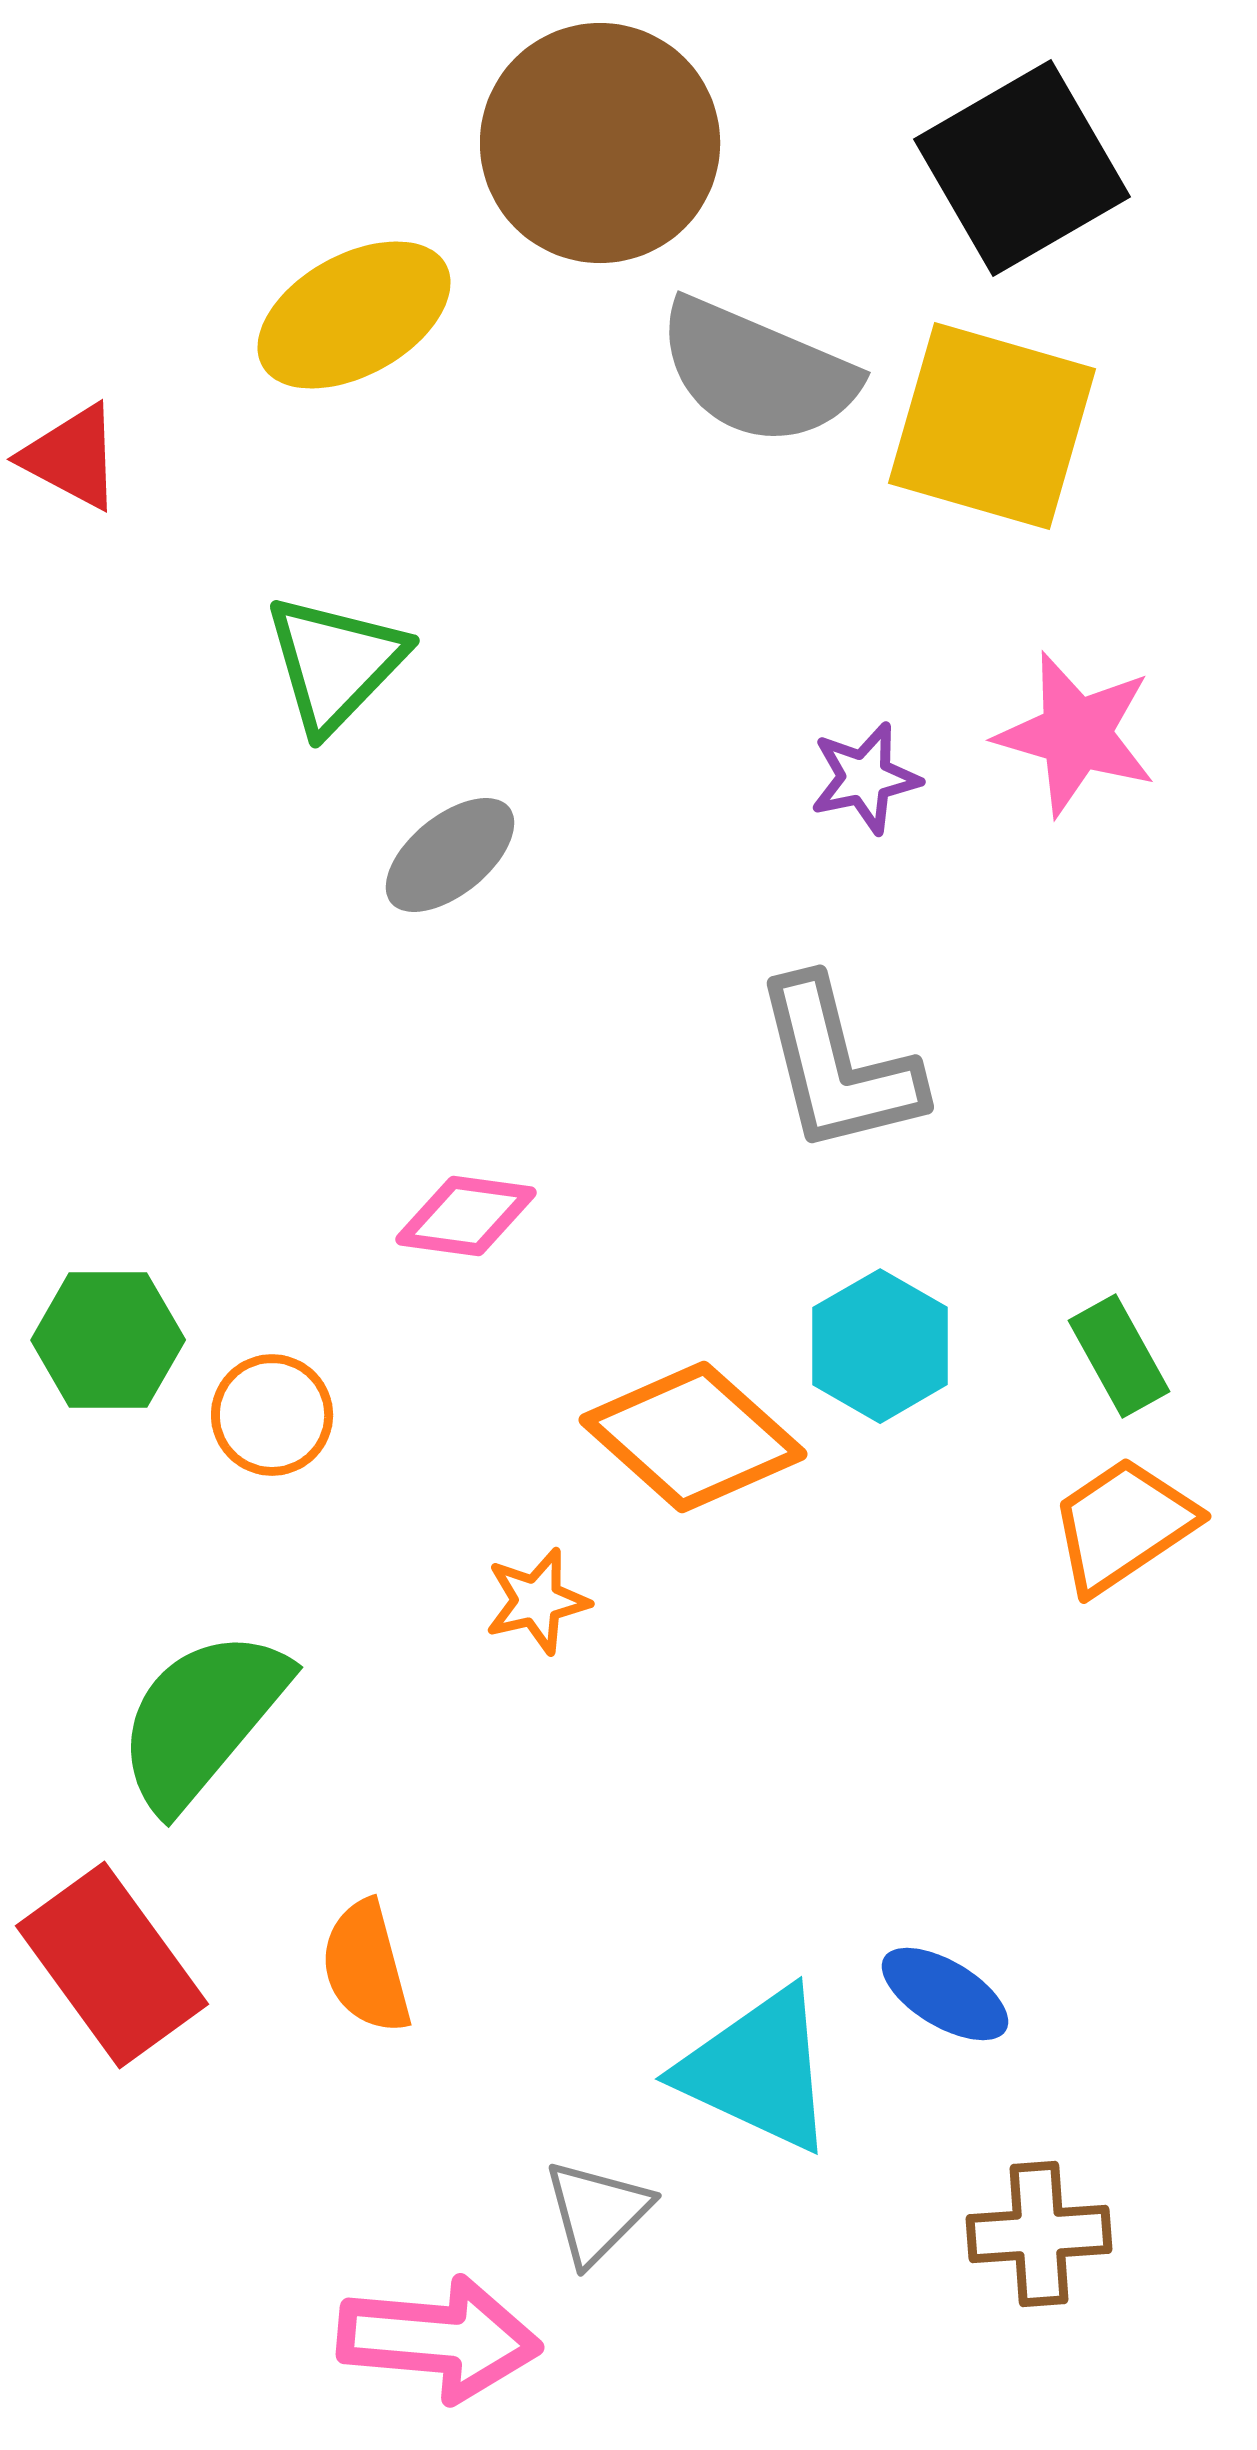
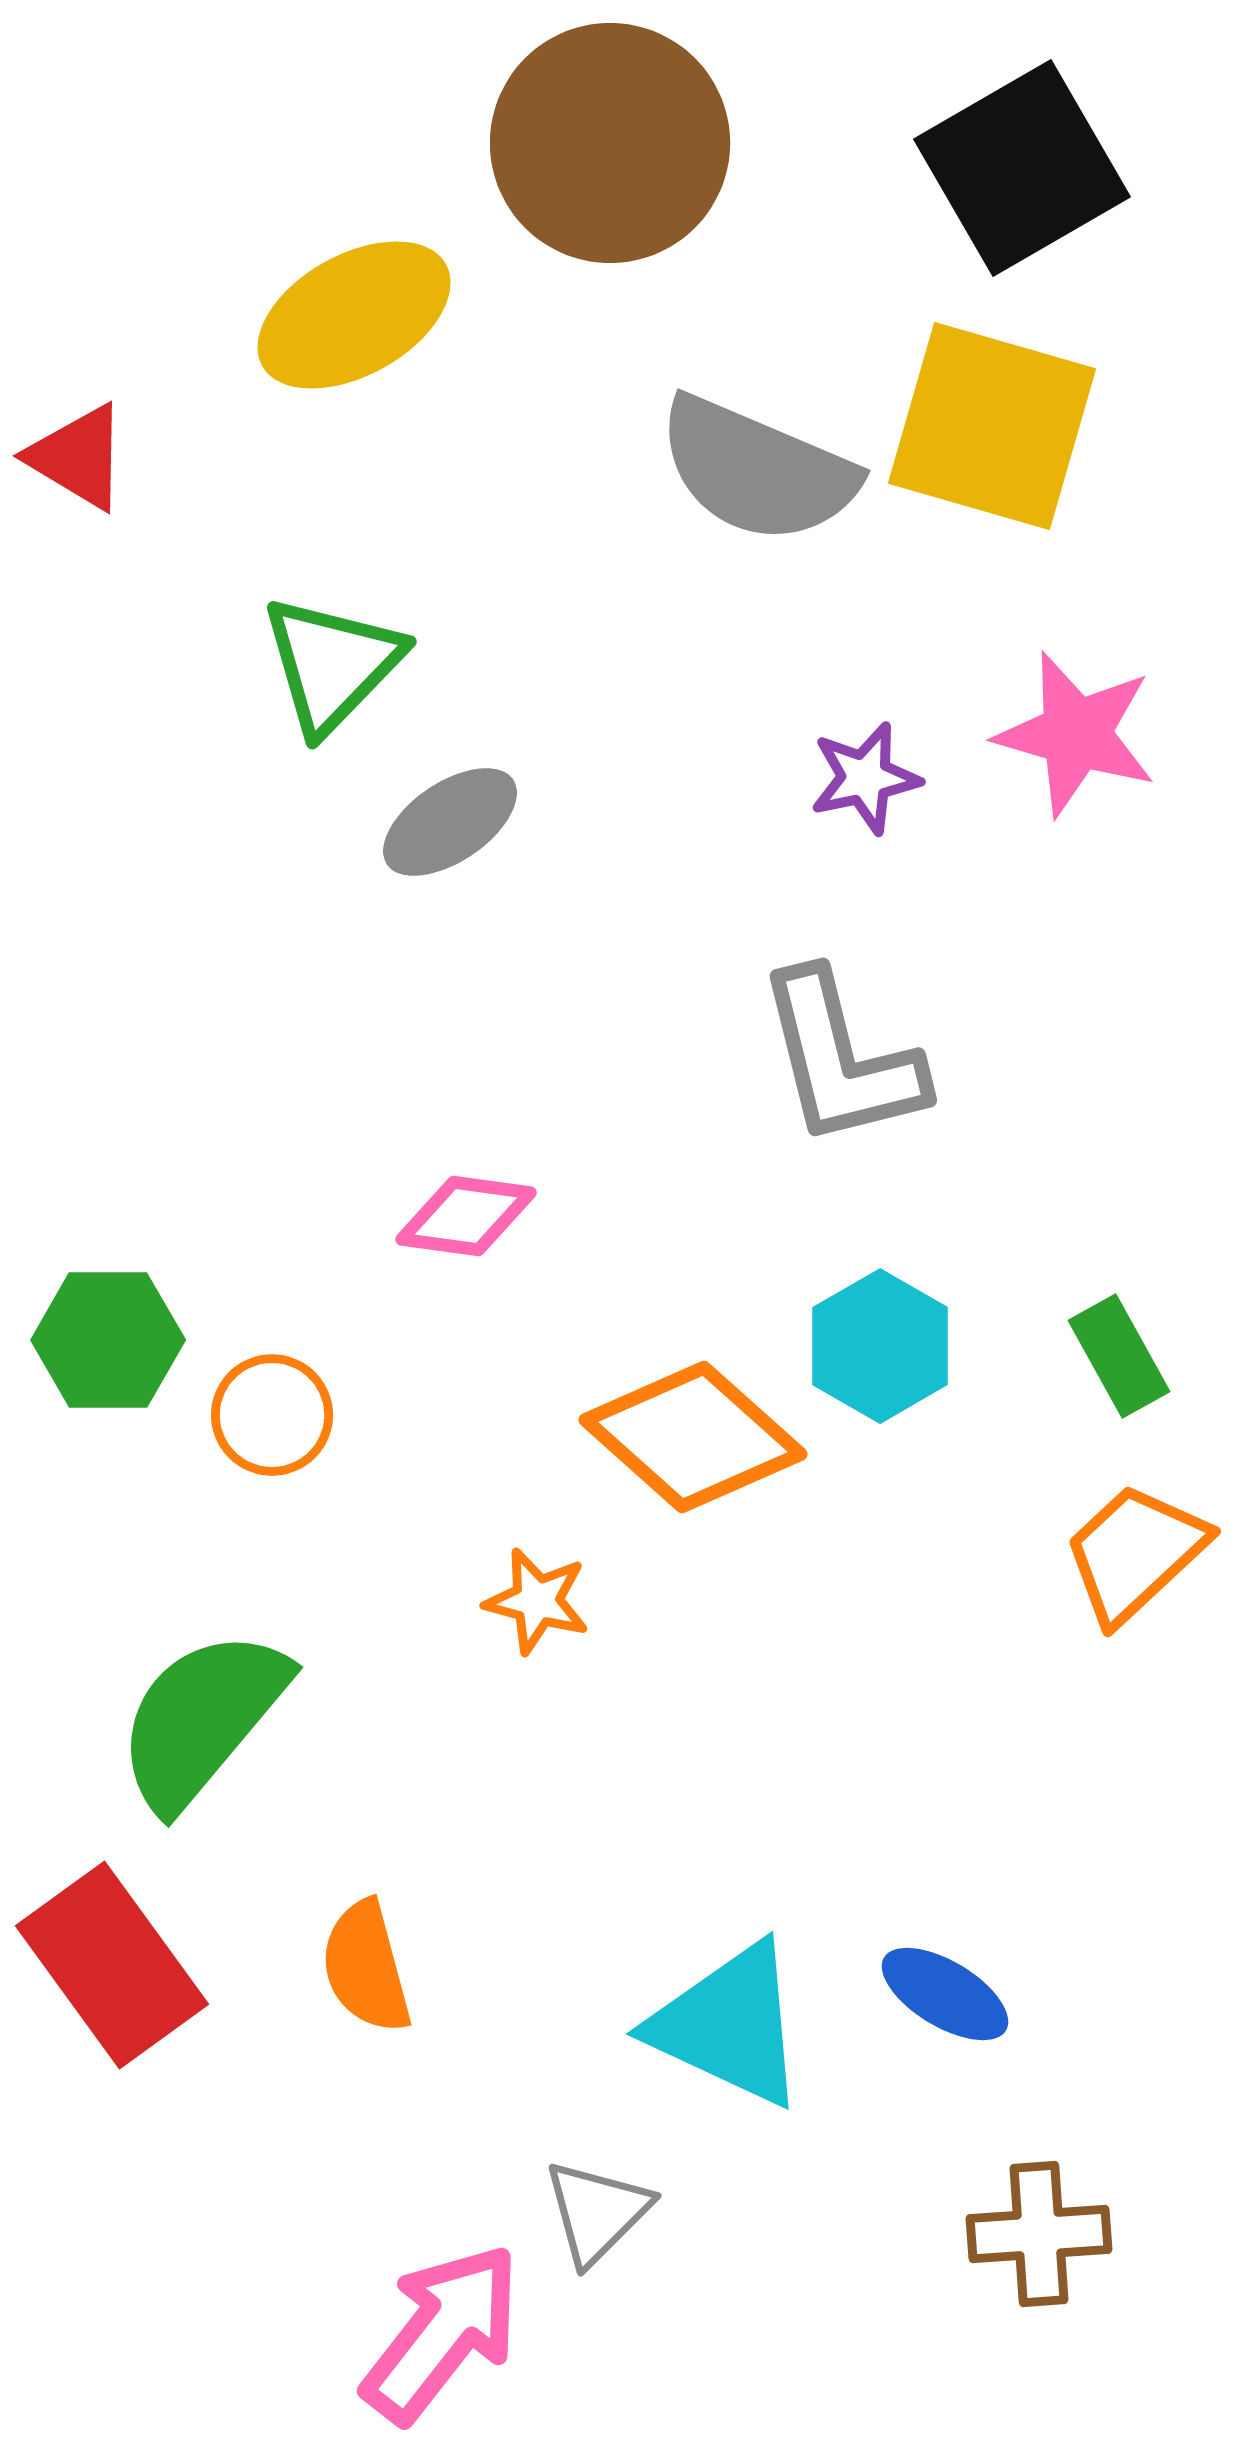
brown circle: moved 10 px right
gray semicircle: moved 98 px down
red triangle: moved 6 px right; rotated 3 degrees clockwise
green triangle: moved 3 px left, 1 px down
gray ellipse: moved 33 px up; rotated 5 degrees clockwise
gray L-shape: moved 3 px right, 7 px up
orange trapezoid: moved 12 px right, 28 px down; rotated 9 degrees counterclockwise
orange star: rotated 28 degrees clockwise
cyan triangle: moved 29 px left, 45 px up
pink arrow: moved 3 px right, 6 px up; rotated 57 degrees counterclockwise
